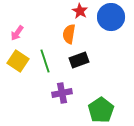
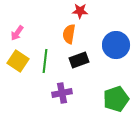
red star: rotated 28 degrees counterclockwise
blue circle: moved 5 px right, 28 px down
green line: rotated 25 degrees clockwise
green pentagon: moved 15 px right, 11 px up; rotated 15 degrees clockwise
